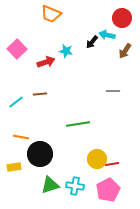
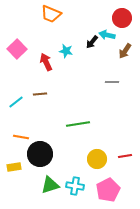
red arrow: rotated 96 degrees counterclockwise
gray line: moved 1 px left, 9 px up
red line: moved 13 px right, 8 px up
